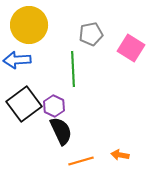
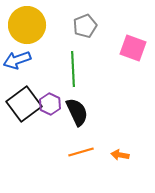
yellow circle: moved 2 px left
gray pentagon: moved 6 px left, 8 px up; rotated 10 degrees counterclockwise
pink square: moved 2 px right; rotated 12 degrees counterclockwise
blue arrow: rotated 16 degrees counterclockwise
purple hexagon: moved 4 px left, 2 px up
black semicircle: moved 16 px right, 19 px up
orange line: moved 9 px up
